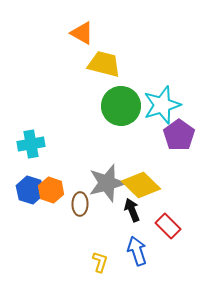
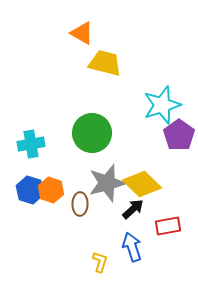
yellow trapezoid: moved 1 px right, 1 px up
green circle: moved 29 px left, 27 px down
yellow diamond: moved 1 px right, 1 px up
black arrow: moved 1 px right, 1 px up; rotated 70 degrees clockwise
red rectangle: rotated 55 degrees counterclockwise
blue arrow: moved 5 px left, 4 px up
